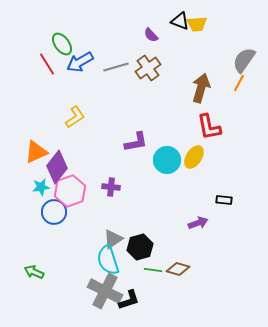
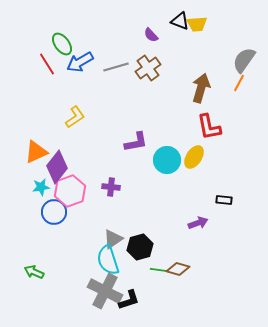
green line: moved 6 px right
